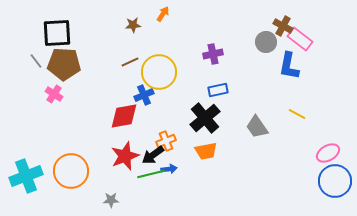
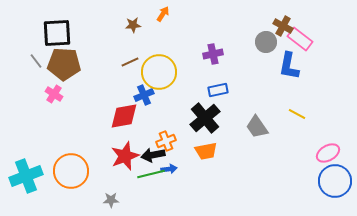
black arrow: rotated 25 degrees clockwise
